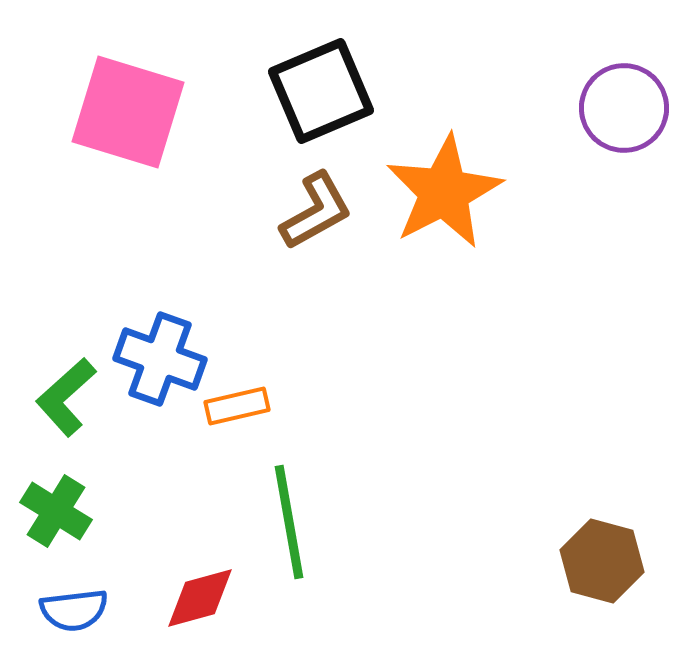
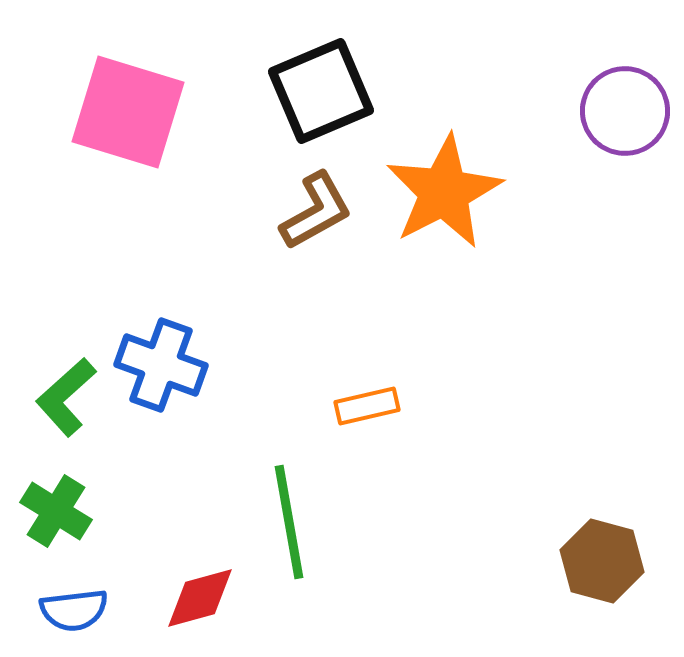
purple circle: moved 1 px right, 3 px down
blue cross: moved 1 px right, 6 px down
orange rectangle: moved 130 px right
